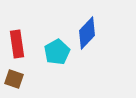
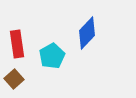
cyan pentagon: moved 5 px left, 4 px down
brown square: rotated 30 degrees clockwise
